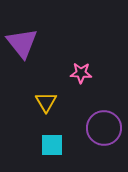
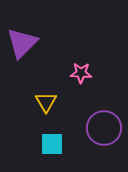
purple triangle: rotated 24 degrees clockwise
cyan square: moved 1 px up
